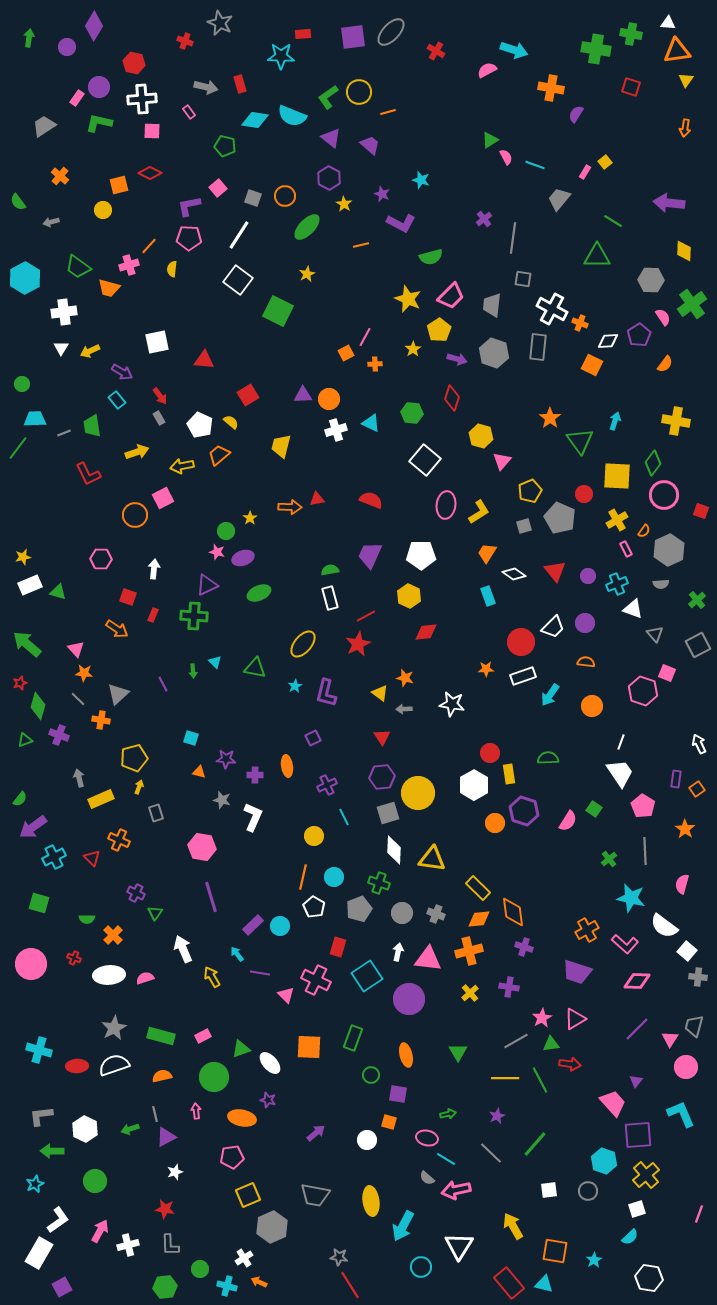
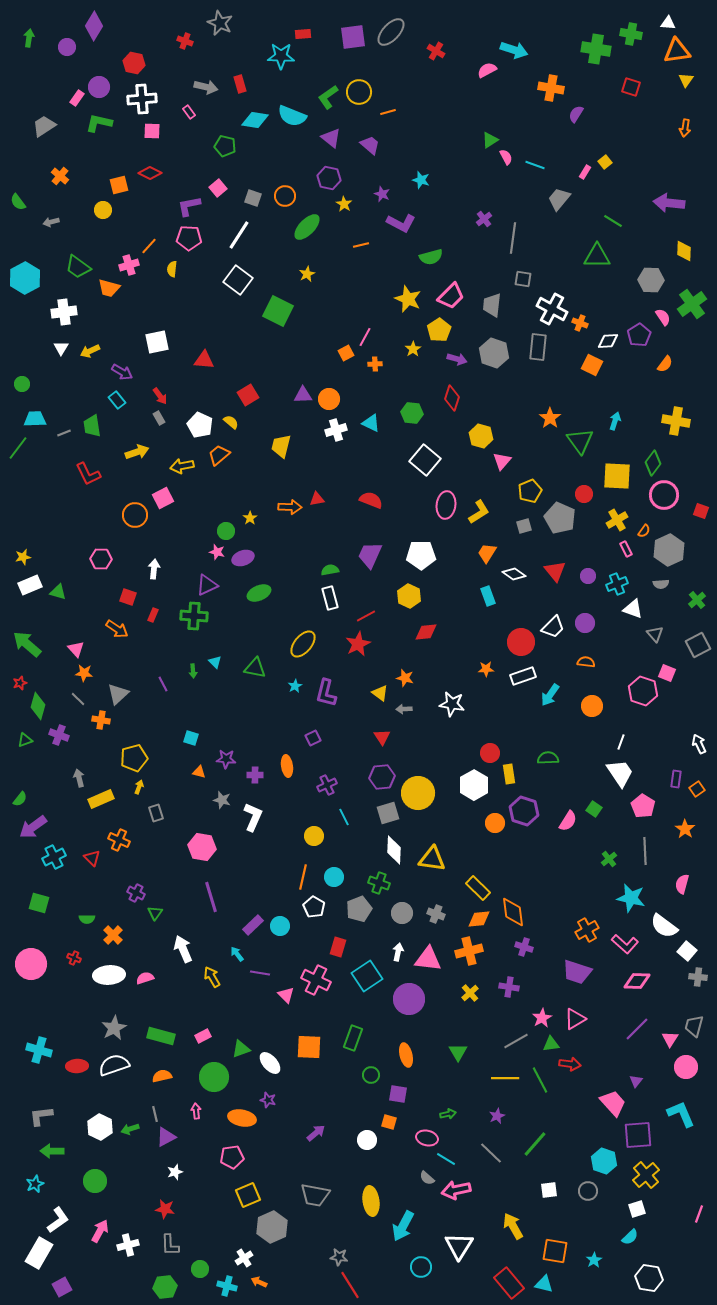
purple hexagon at (329, 178): rotated 15 degrees counterclockwise
white hexagon at (85, 1129): moved 15 px right, 2 px up
